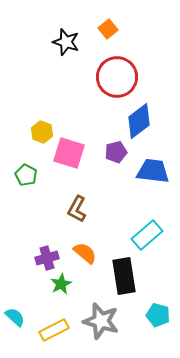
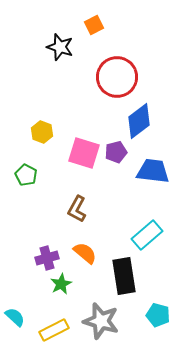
orange square: moved 14 px left, 4 px up; rotated 12 degrees clockwise
black star: moved 6 px left, 5 px down
pink square: moved 15 px right
